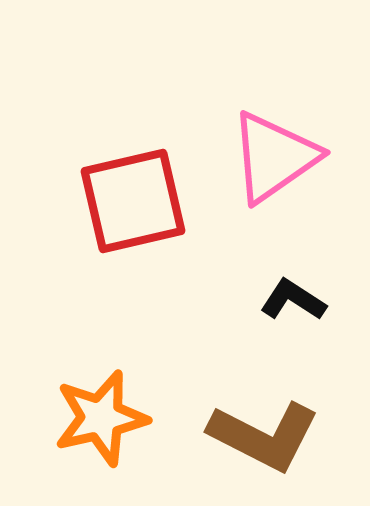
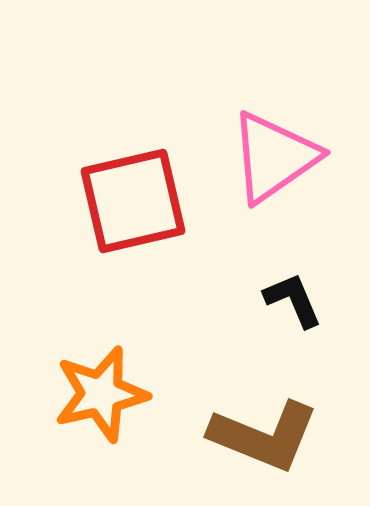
black L-shape: rotated 34 degrees clockwise
orange star: moved 24 px up
brown L-shape: rotated 5 degrees counterclockwise
